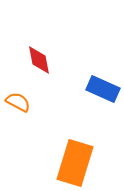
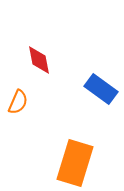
blue rectangle: moved 2 px left; rotated 12 degrees clockwise
orange semicircle: rotated 85 degrees clockwise
